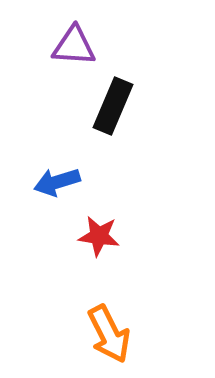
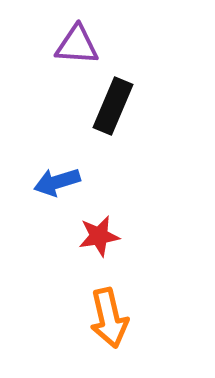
purple triangle: moved 3 px right, 1 px up
red star: rotated 18 degrees counterclockwise
orange arrow: moved 16 px up; rotated 14 degrees clockwise
